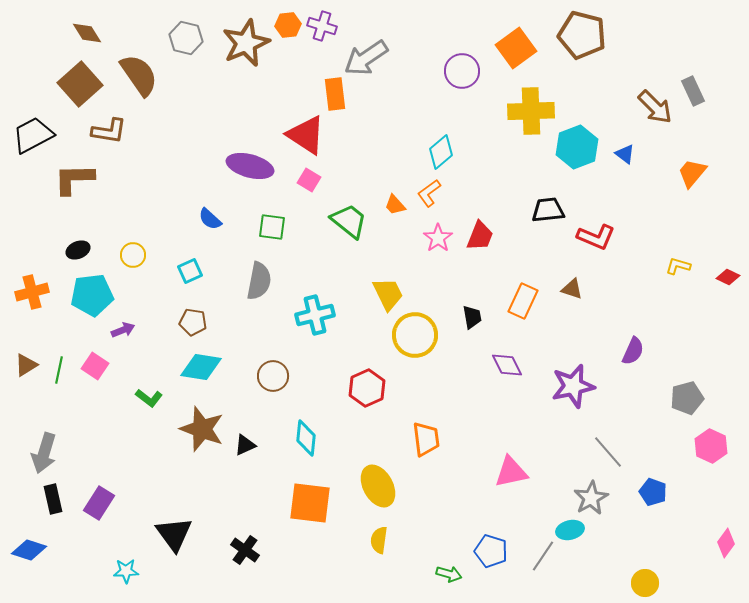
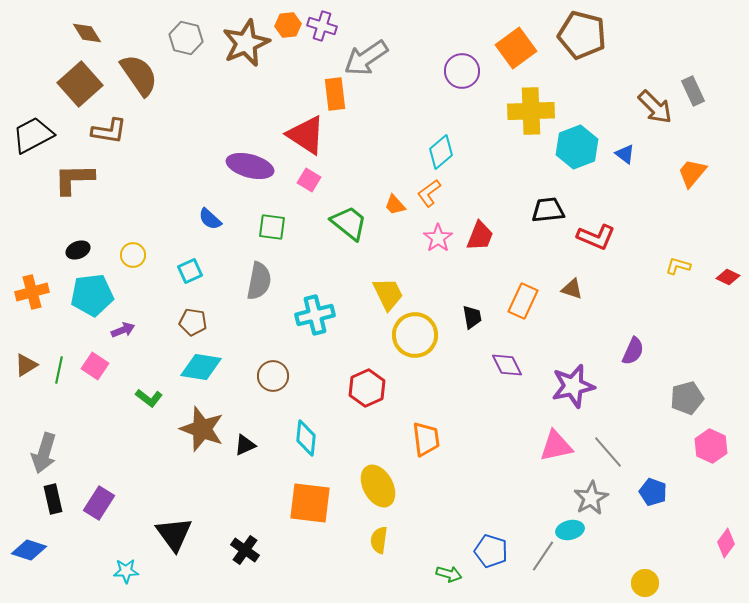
green trapezoid at (349, 221): moved 2 px down
pink triangle at (511, 472): moved 45 px right, 26 px up
